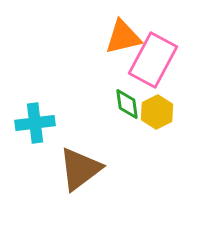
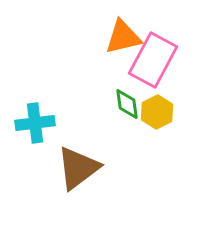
brown triangle: moved 2 px left, 1 px up
